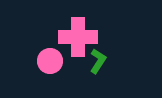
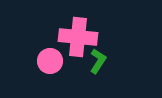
pink cross: rotated 6 degrees clockwise
